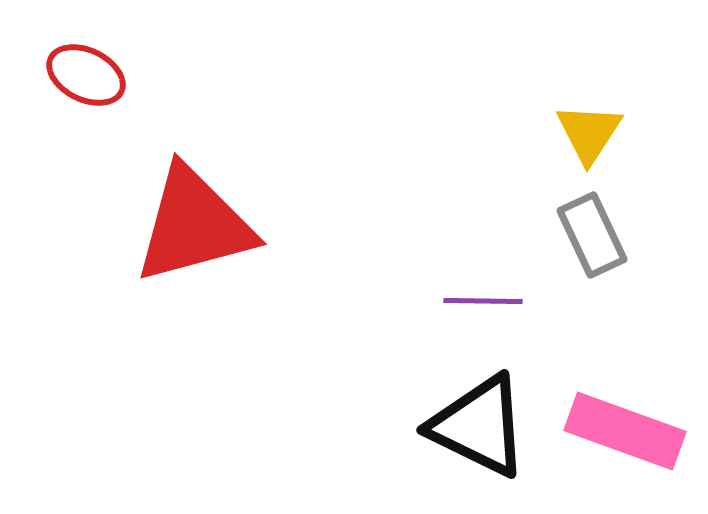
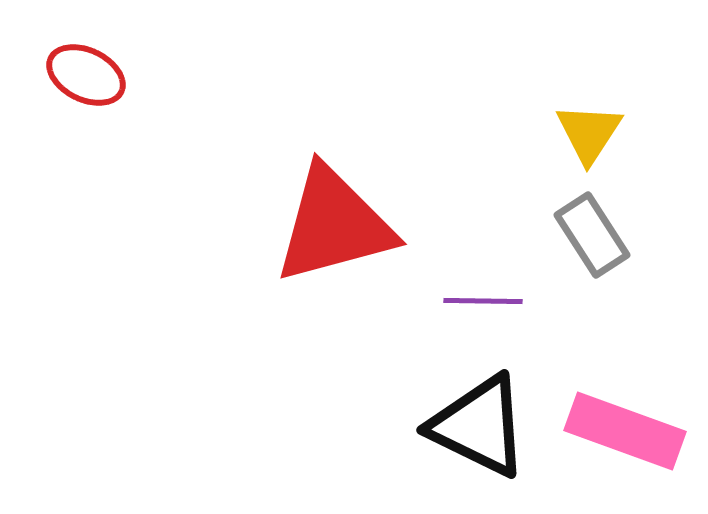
red triangle: moved 140 px right
gray rectangle: rotated 8 degrees counterclockwise
